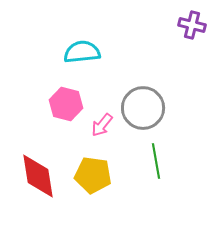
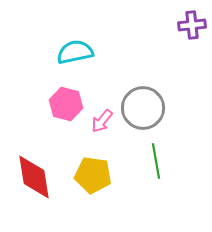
purple cross: rotated 20 degrees counterclockwise
cyan semicircle: moved 7 px left; rotated 6 degrees counterclockwise
pink arrow: moved 4 px up
red diamond: moved 4 px left, 1 px down
